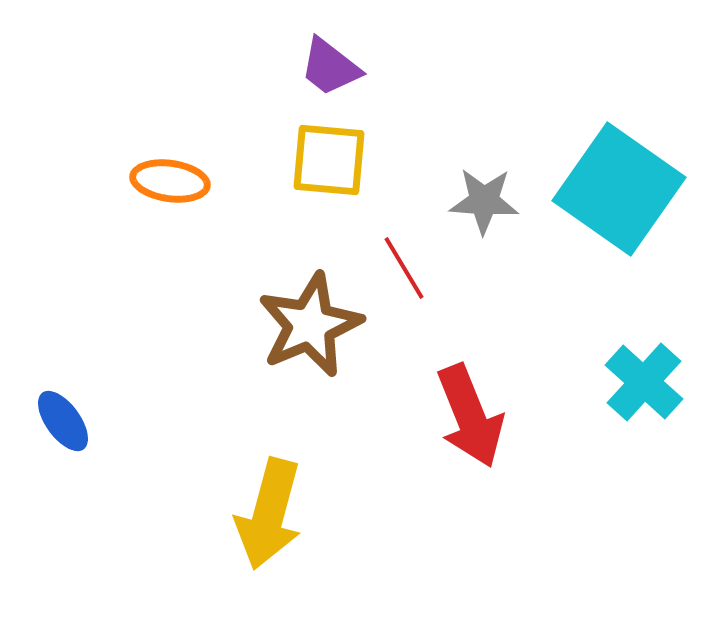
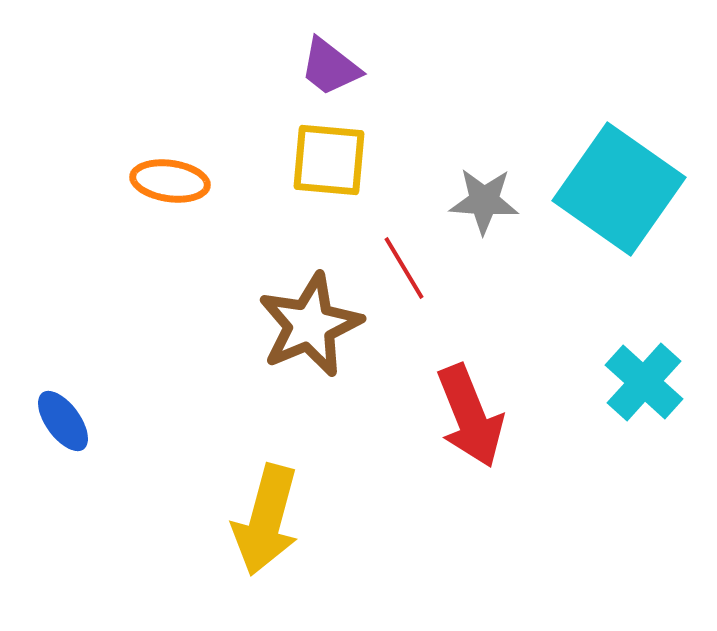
yellow arrow: moved 3 px left, 6 px down
